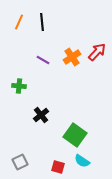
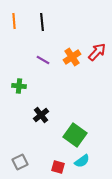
orange line: moved 5 px left, 1 px up; rotated 28 degrees counterclockwise
cyan semicircle: rotated 70 degrees counterclockwise
